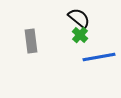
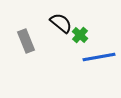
black semicircle: moved 18 px left, 5 px down
gray rectangle: moved 5 px left; rotated 15 degrees counterclockwise
